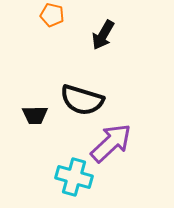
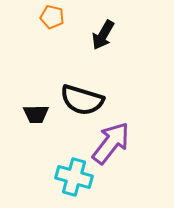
orange pentagon: moved 2 px down
black trapezoid: moved 1 px right, 1 px up
purple arrow: rotated 9 degrees counterclockwise
